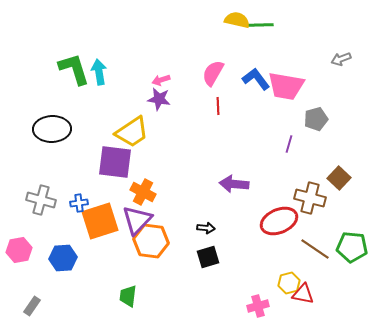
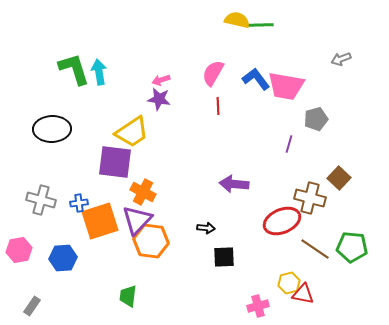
red ellipse: moved 3 px right
black square: moved 16 px right; rotated 15 degrees clockwise
